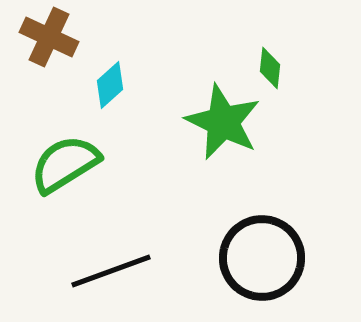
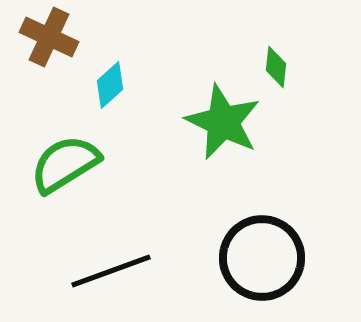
green diamond: moved 6 px right, 1 px up
